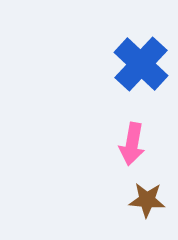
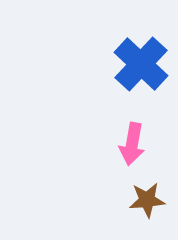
brown star: rotated 9 degrees counterclockwise
